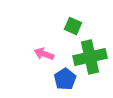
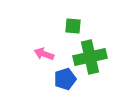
green square: rotated 18 degrees counterclockwise
blue pentagon: rotated 15 degrees clockwise
